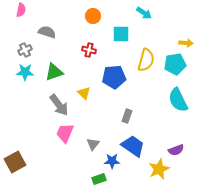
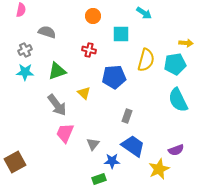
green triangle: moved 3 px right, 1 px up
gray arrow: moved 2 px left
